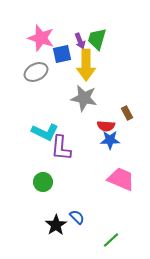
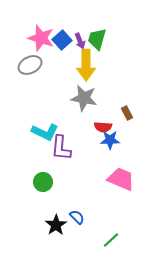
blue square: moved 14 px up; rotated 30 degrees counterclockwise
gray ellipse: moved 6 px left, 7 px up
red semicircle: moved 3 px left, 1 px down
